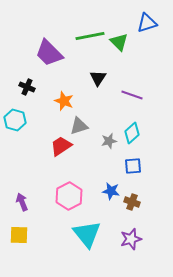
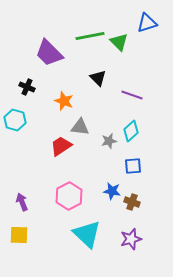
black triangle: rotated 18 degrees counterclockwise
gray triangle: moved 1 px right, 1 px down; rotated 24 degrees clockwise
cyan diamond: moved 1 px left, 2 px up
blue star: moved 1 px right
cyan triangle: rotated 8 degrees counterclockwise
